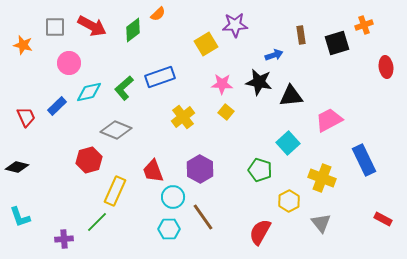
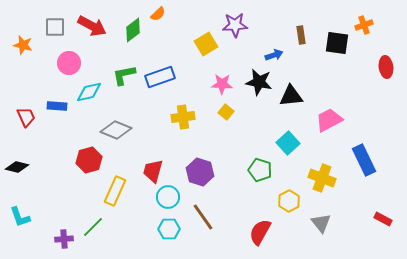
black square at (337, 43): rotated 25 degrees clockwise
green L-shape at (124, 88): moved 13 px up; rotated 30 degrees clockwise
blue rectangle at (57, 106): rotated 48 degrees clockwise
yellow cross at (183, 117): rotated 30 degrees clockwise
purple hexagon at (200, 169): moved 3 px down; rotated 12 degrees counterclockwise
red trapezoid at (153, 171): rotated 35 degrees clockwise
cyan circle at (173, 197): moved 5 px left
green line at (97, 222): moved 4 px left, 5 px down
